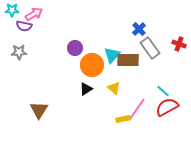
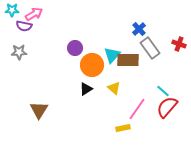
red semicircle: rotated 20 degrees counterclockwise
yellow rectangle: moved 9 px down
